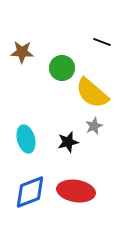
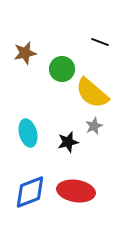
black line: moved 2 px left
brown star: moved 3 px right, 1 px down; rotated 15 degrees counterclockwise
green circle: moved 1 px down
cyan ellipse: moved 2 px right, 6 px up
